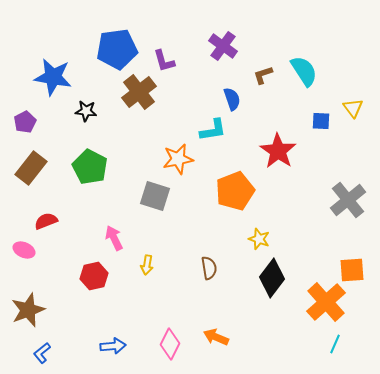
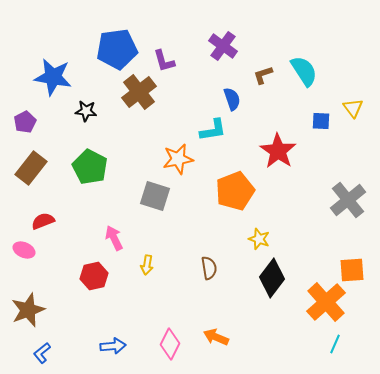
red semicircle: moved 3 px left
